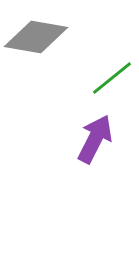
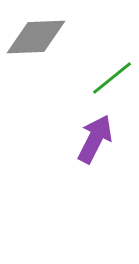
gray diamond: rotated 12 degrees counterclockwise
